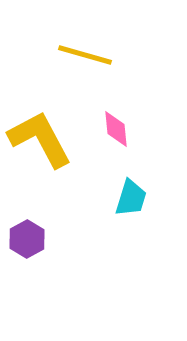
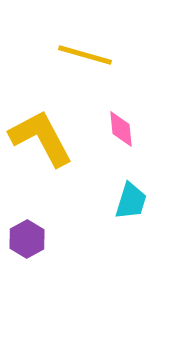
pink diamond: moved 5 px right
yellow L-shape: moved 1 px right, 1 px up
cyan trapezoid: moved 3 px down
